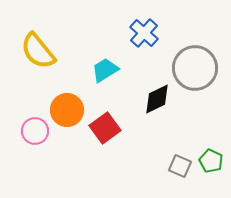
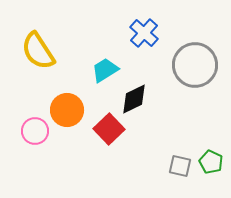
yellow semicircle: rotated 6 degrees clockwise
gray circle: moved 3 px up
black diamond: moved 23 px left
red square: moved 4 px right, 1 px down; rotated 8 degrees counterclockwise
green pentagon: moved 1 px down
gray square: rotated 10 degrees counterclockwise
